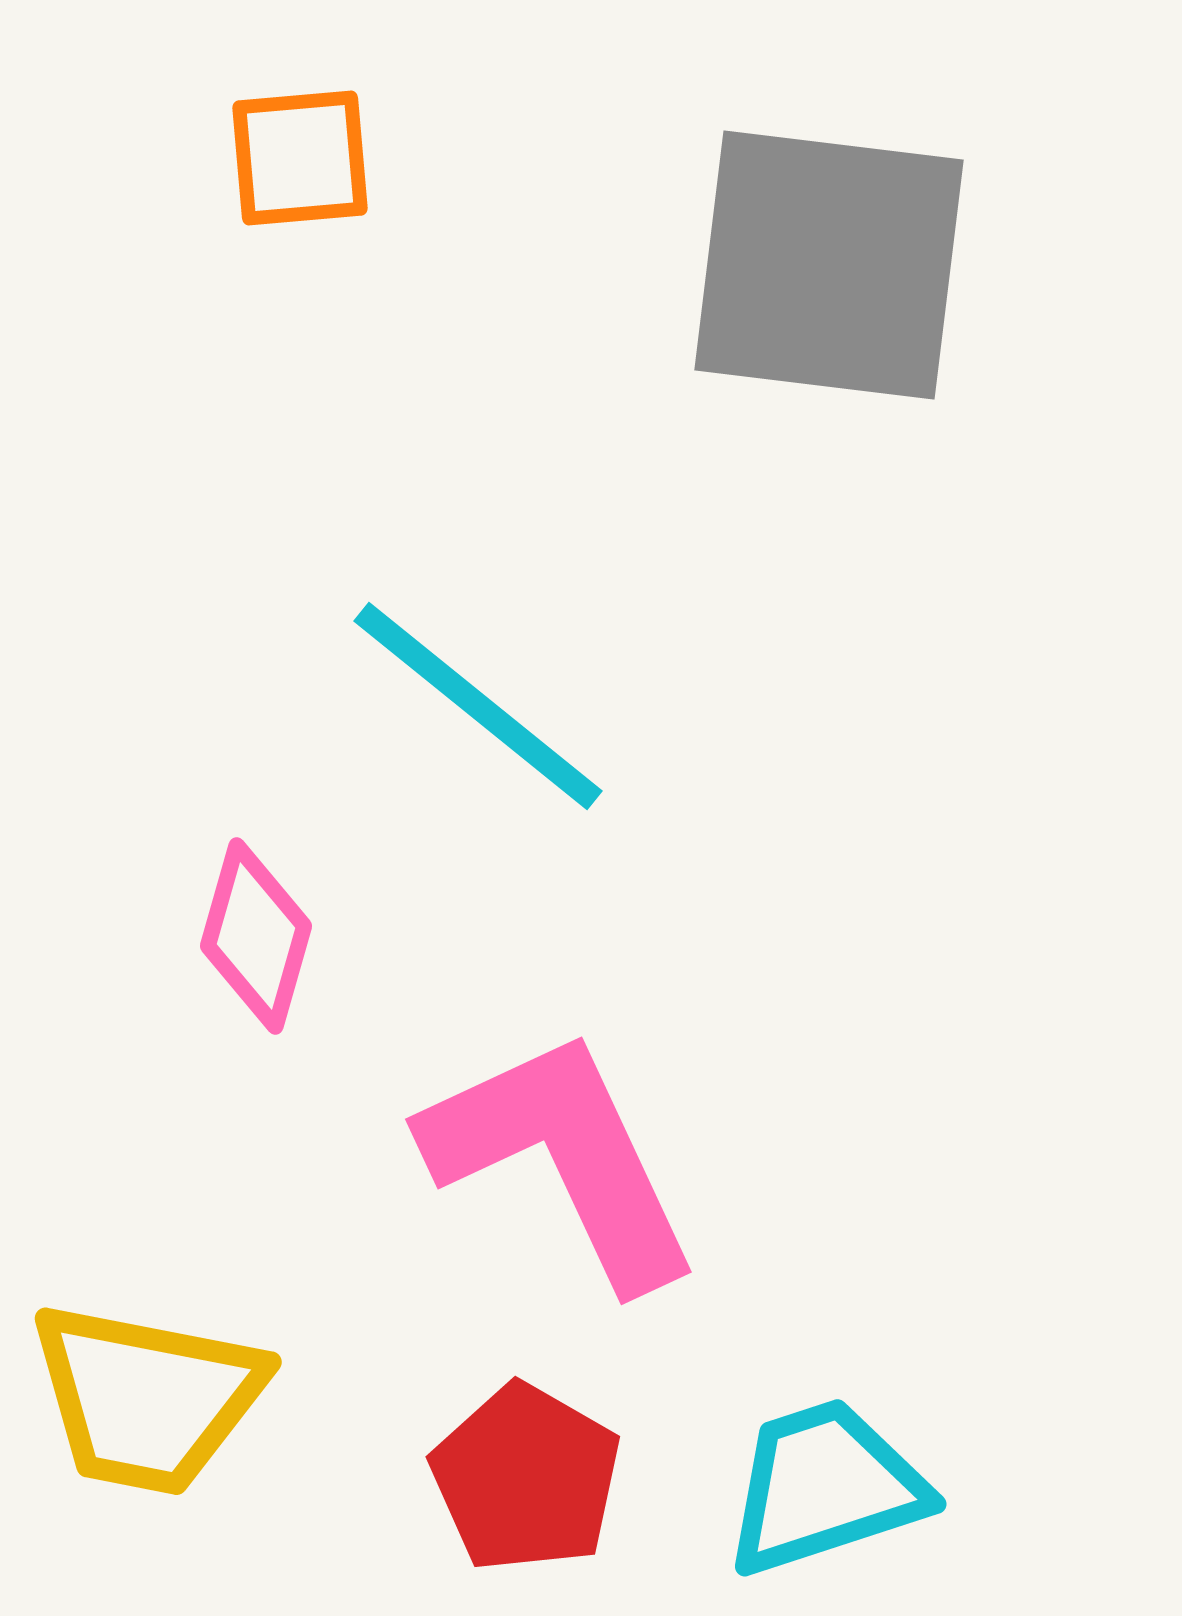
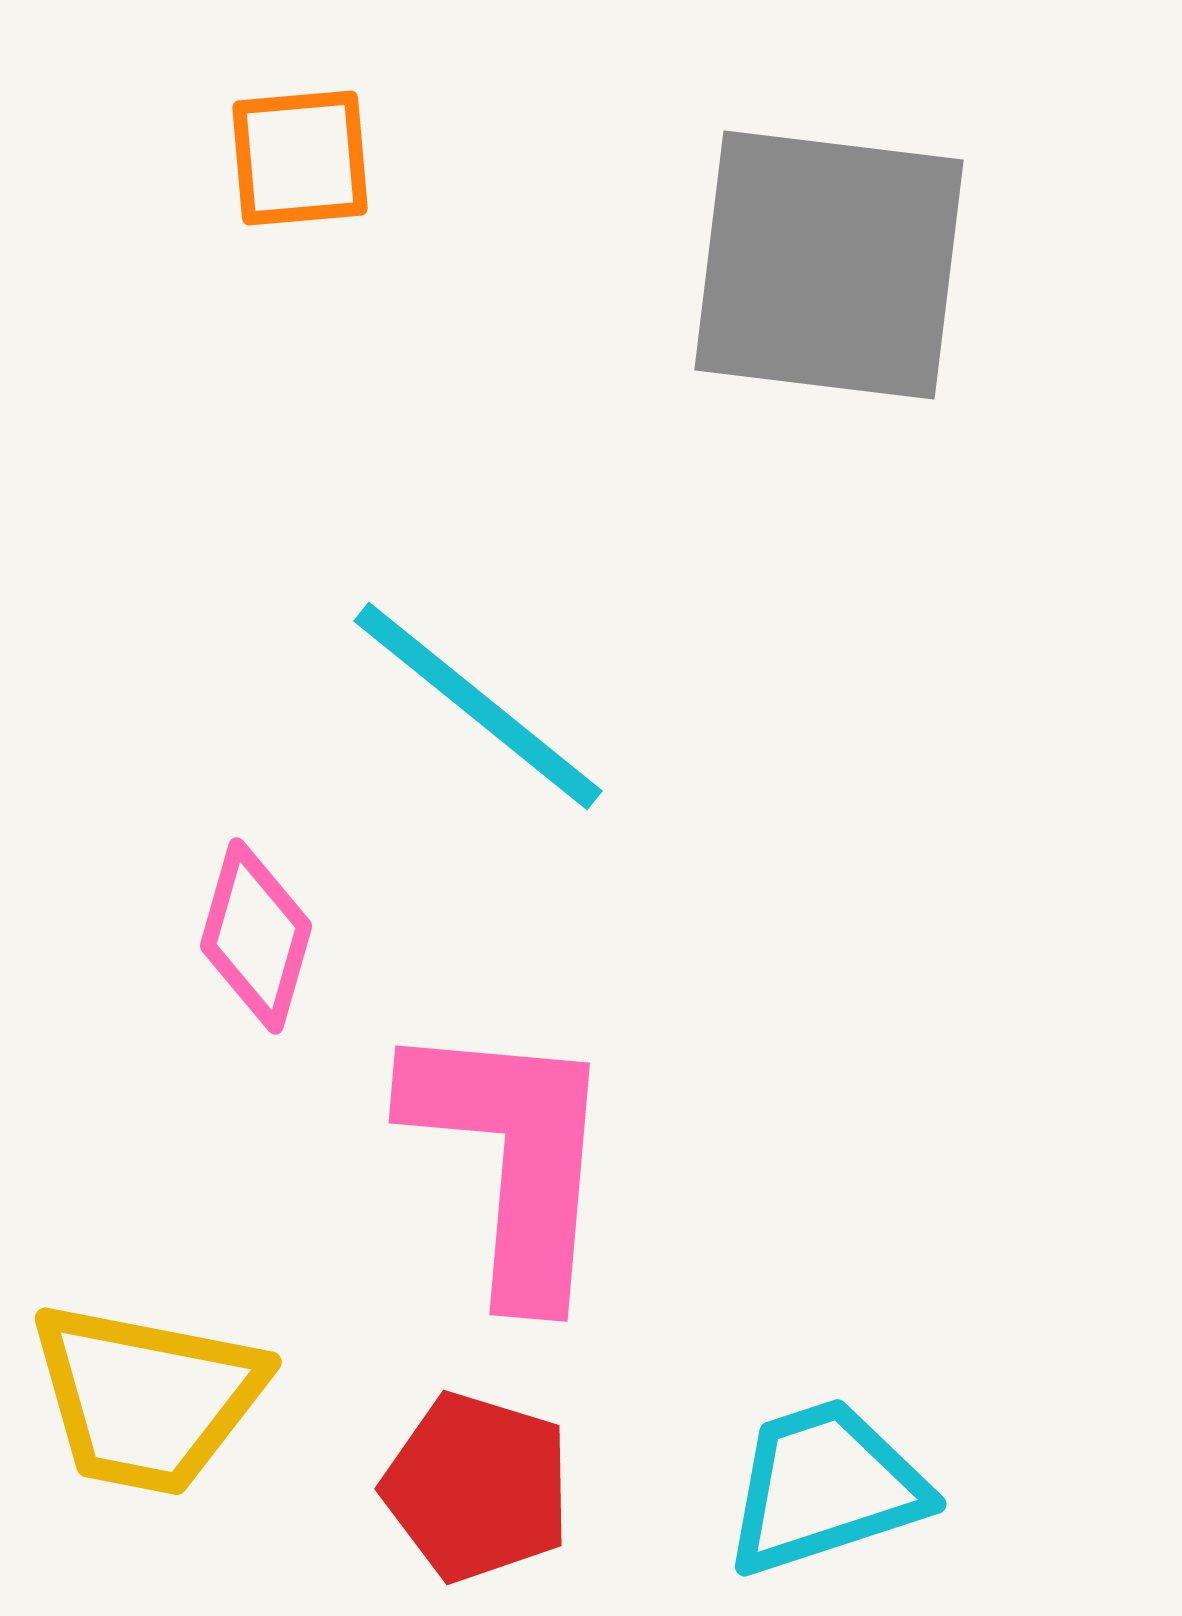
pink L-shape: moved 50 px left; rotated 30 degrees clockwise
red pentagon: moved 49 px left, 9 px down; rotated 13 degrees counterclockwise
